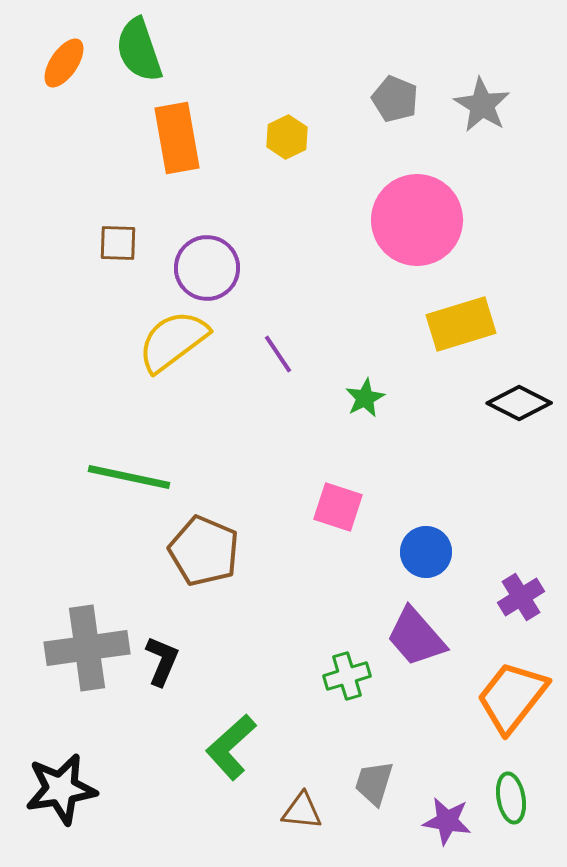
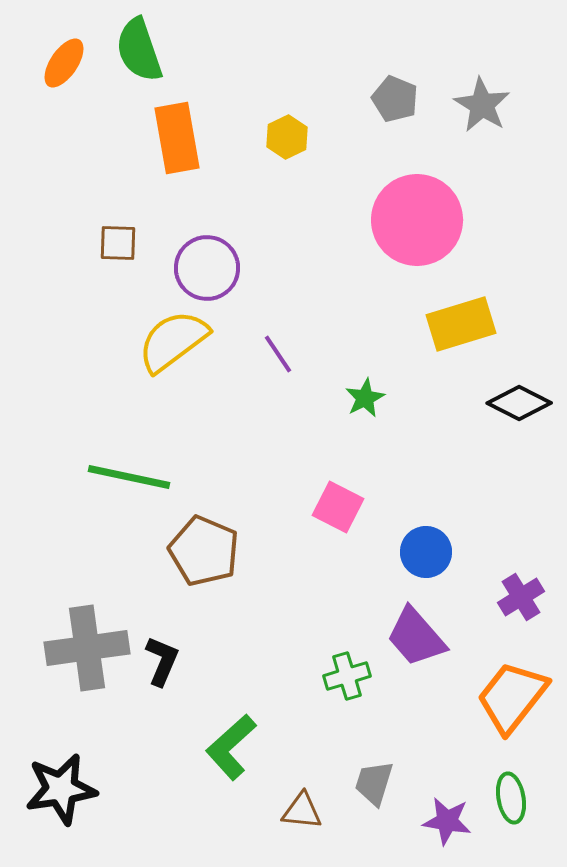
pink square: rotated 9 degrees clockwise
